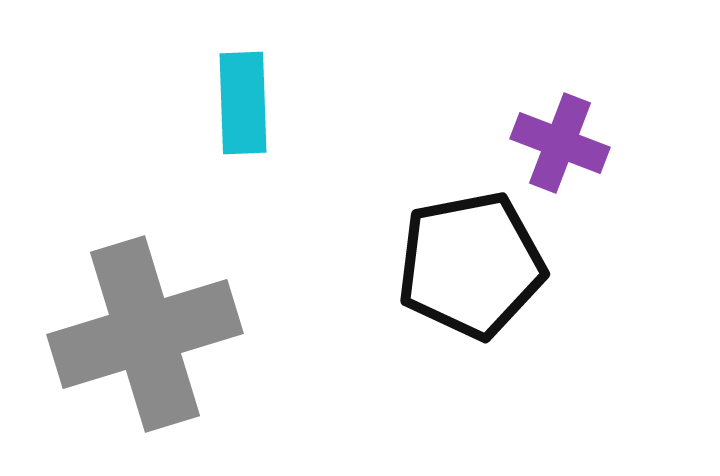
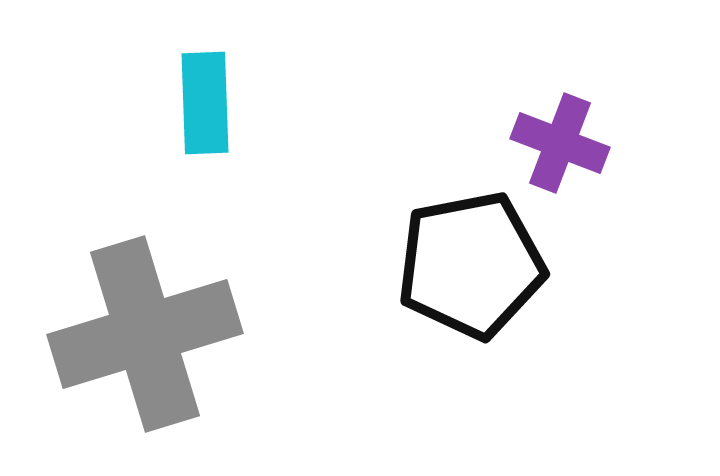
cyan rectangle: moved 38 px left
